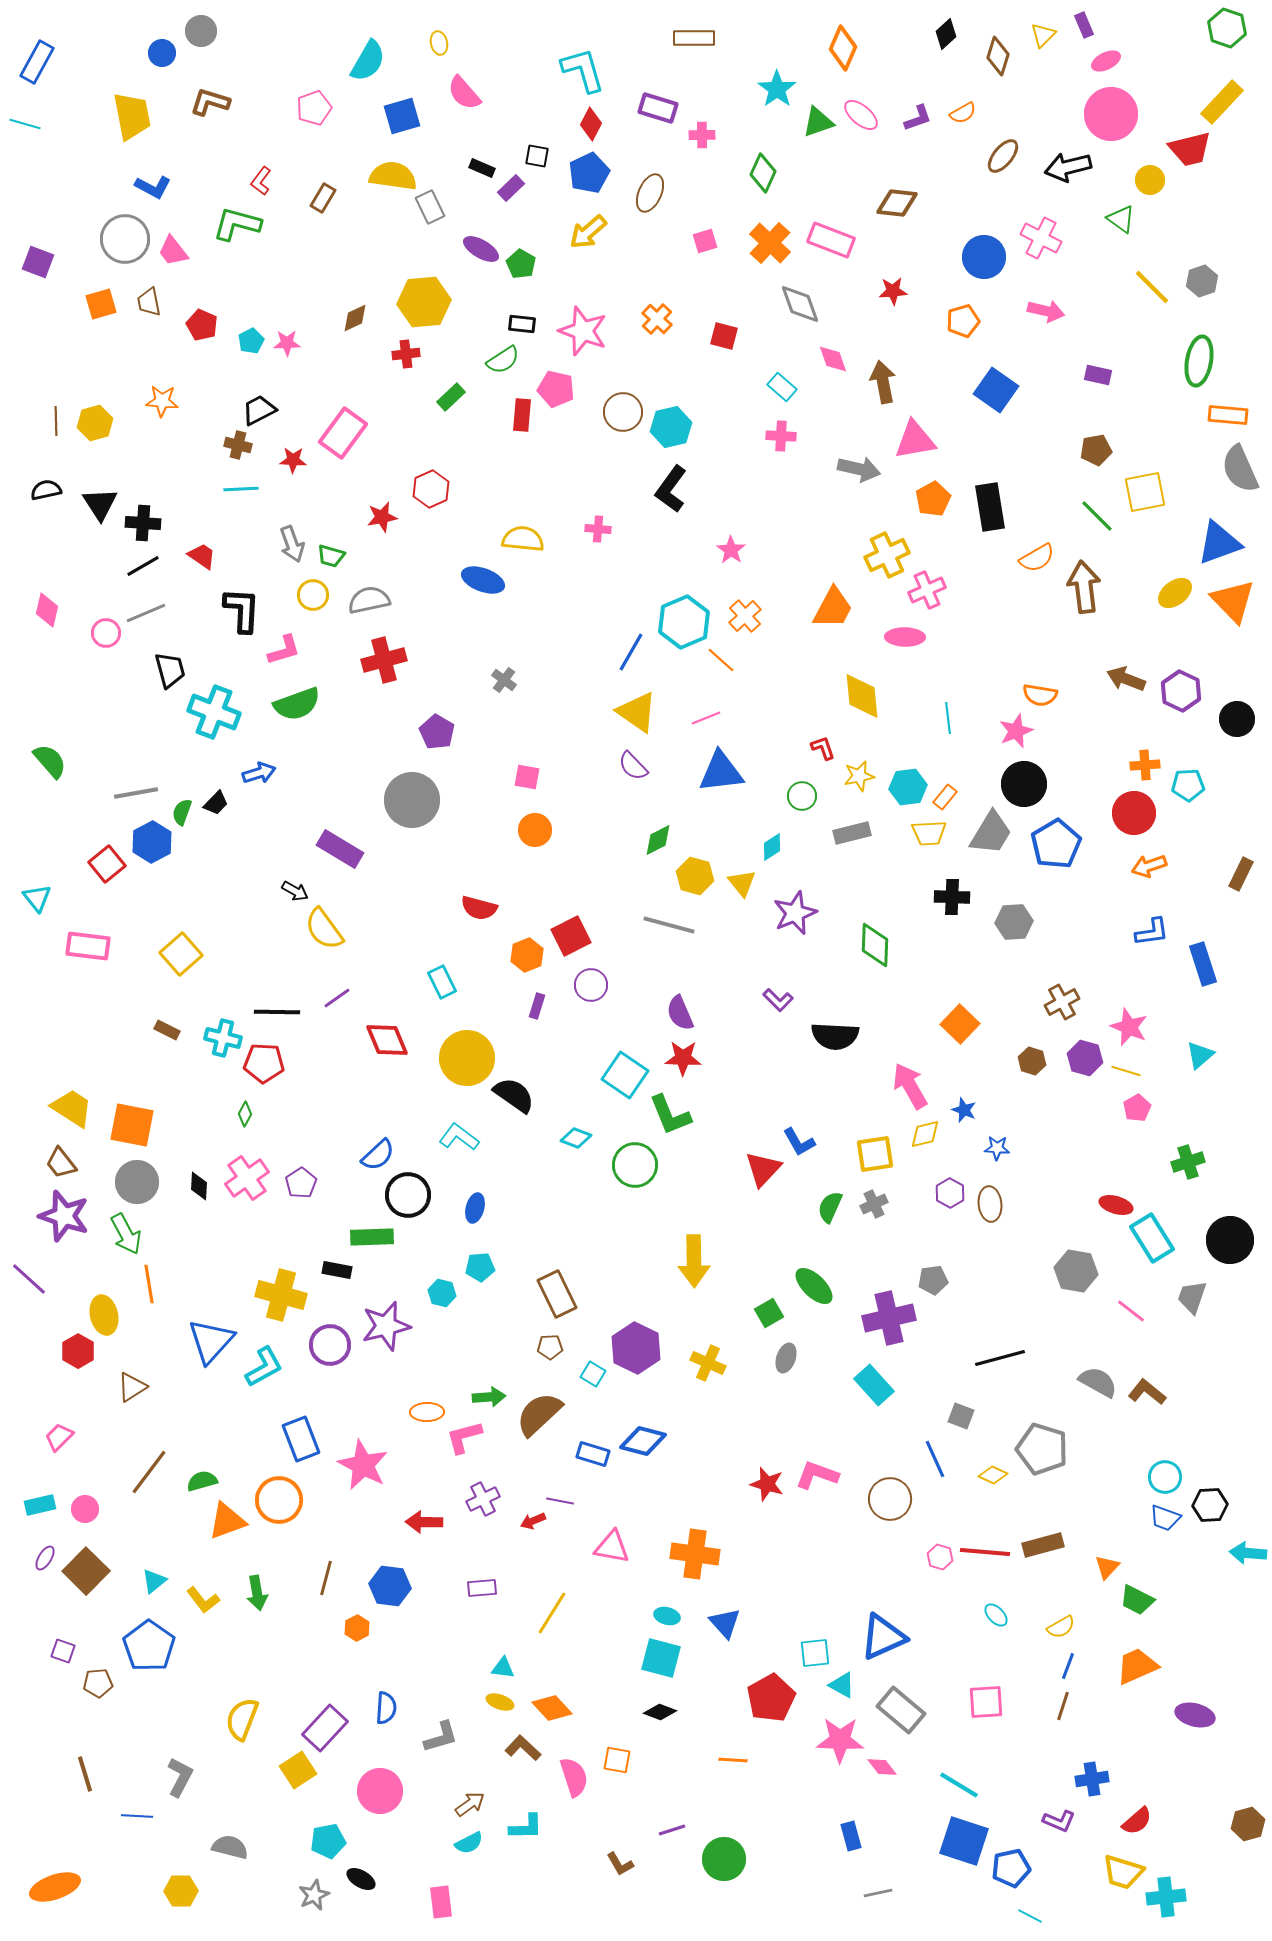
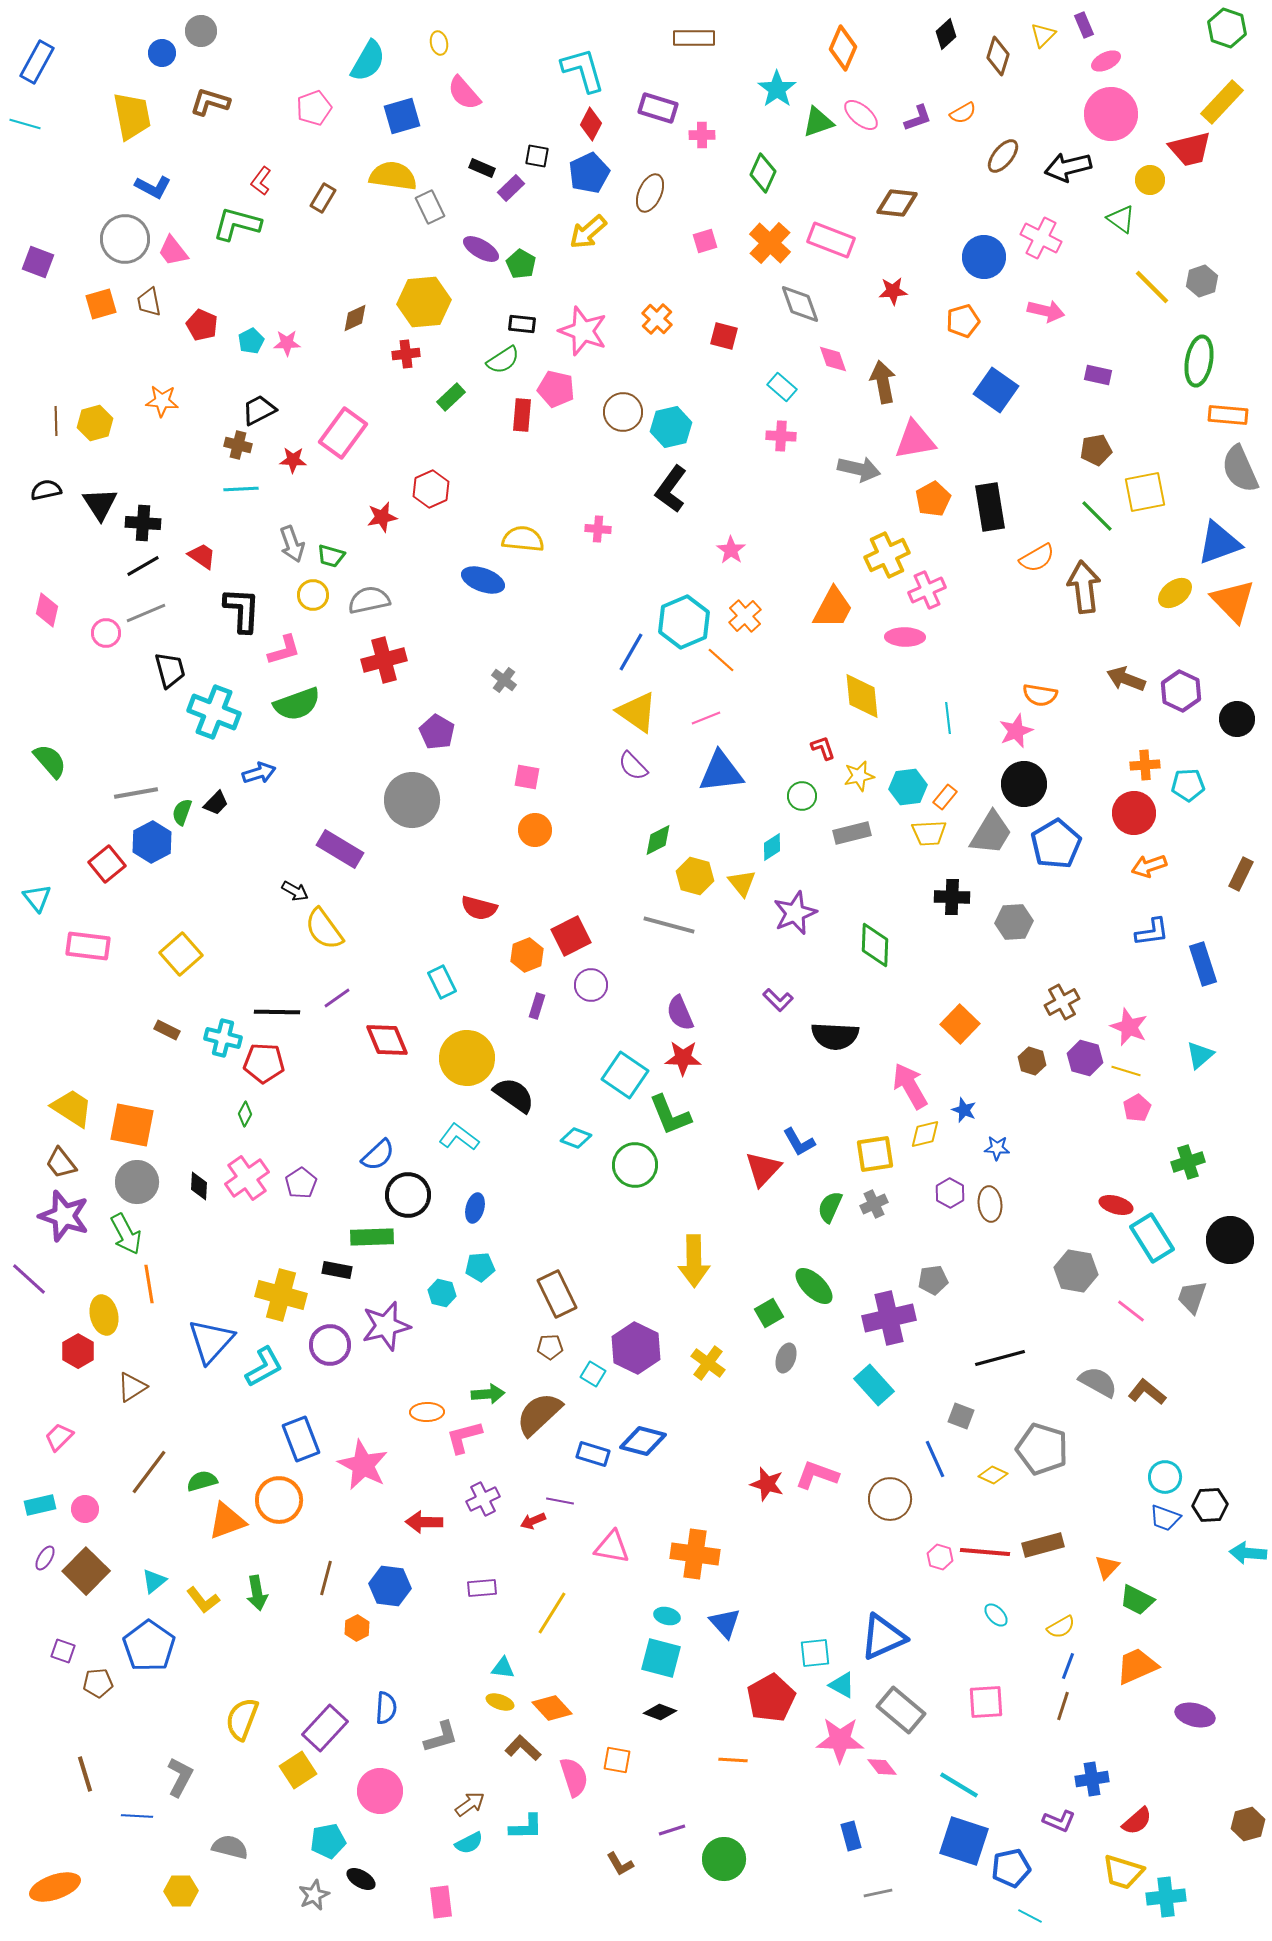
yellow cross at (708, 1363): rotated 12 degrees clockwise
green arrow at (489, 1397): moved 1 px left, 3 px up
